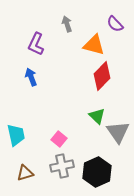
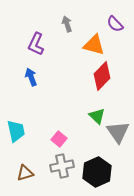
cyan trapezoid: moved 4 px up
